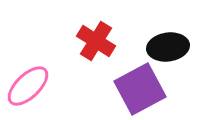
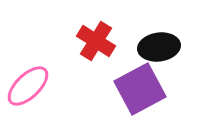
black ellipse: moved 9 px left
